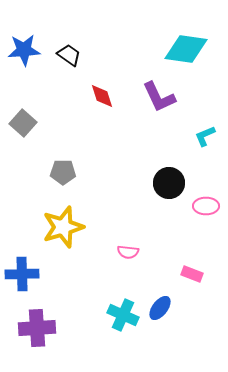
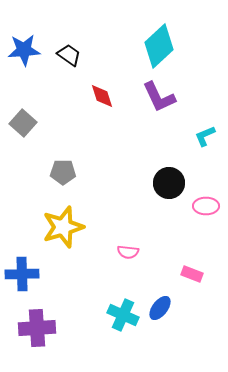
cyan diamond: moved 27 px left, 3 px up; rotated 51 degrees counterclockwise
